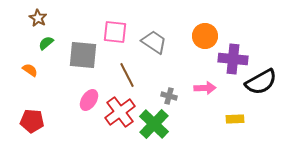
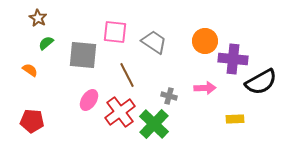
orange circle: moved 5 px down
